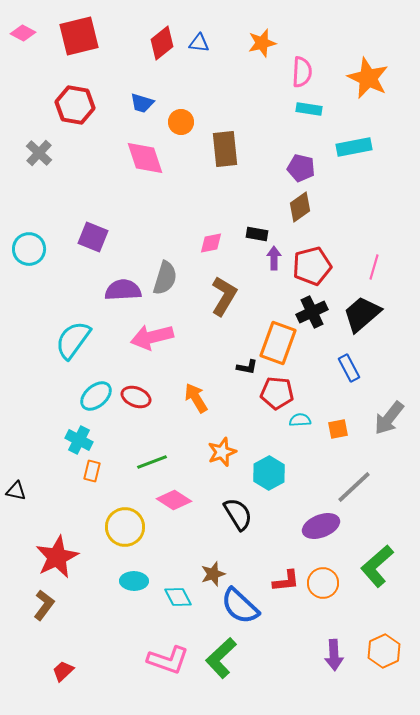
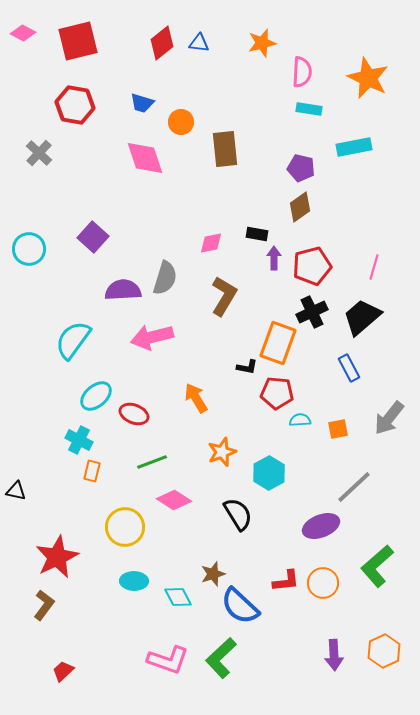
red square at (79, 36): moved 1 px left, 5 px down
purple square at (93, 237): rotated 20 degrees clockwise
black trapezoid at (362, 314): moved 3 px down
red ellipse at (136, 397): moved 2 px left, 17 px down
